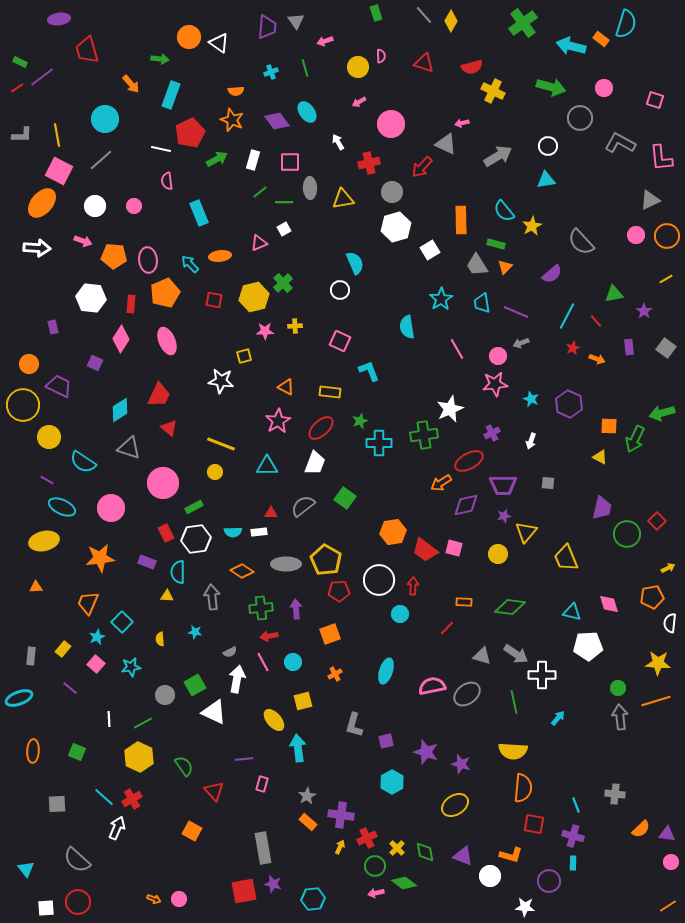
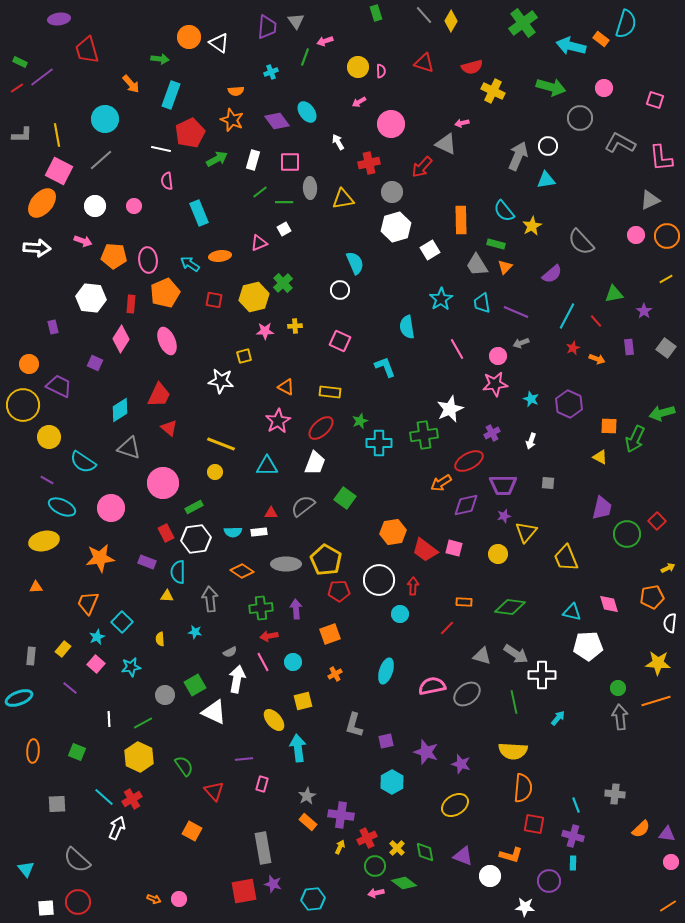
pink semicircle at (381, 56): moved 15 px down
green line at (305, 68): moved 11 px up; rotated 36 degrees clockwise
gray arrow at (498, 156): moved 20 px right; rotated 36 degrees counterclockwise
cyan arrow at (190, 264): rotated 12 degrees counterclockwise
cyan L-shape at (369, 371): moved 16 px right, 4 px up
gray arrow at (212, 597): moved 2 px left, 2 px down
